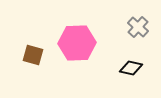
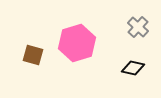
pink hexagon: rotated 15 degrees counterclockwise
black diamond: moved 2 px right
